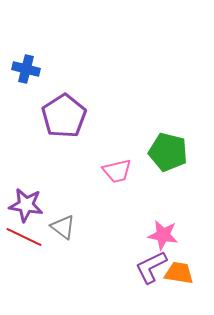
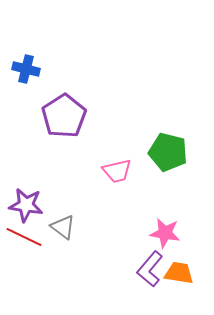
pink star: moved 2 px right, 2 px up
purple L-shape: moved 1 px left, 2 px down; rotated 24 degrees counterclockwise
